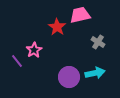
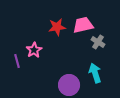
pink trapezoid: moved 3 px right, 10 px down
red star: rotated 30 degrees clockwise
purple line: rotated 24 degrees clockwise
cyan arrow: rotated 96 degrees counterclockwise
purple circle: moved 8 px down
